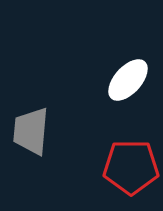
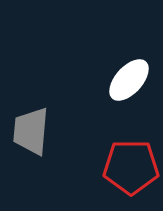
white ellipse: moved 1 px right
